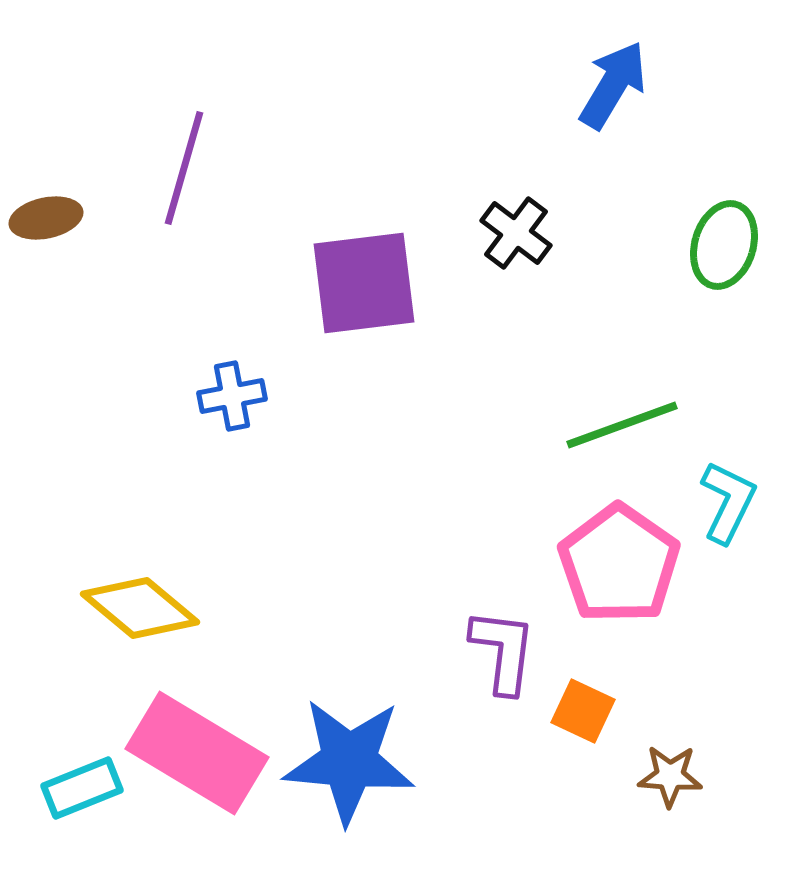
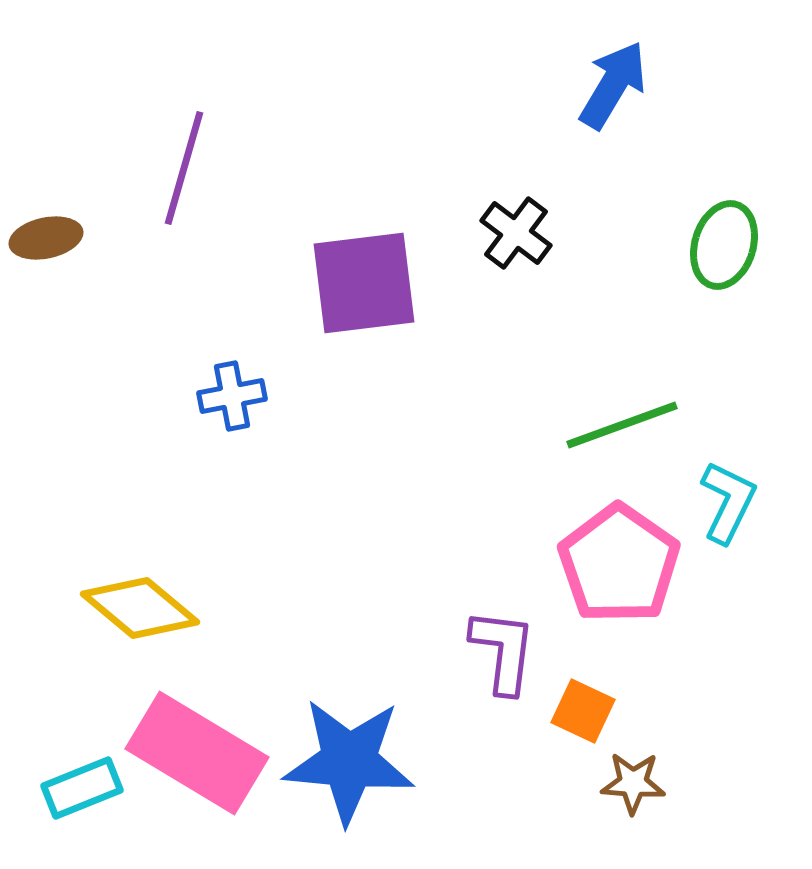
brown ellipse: moved 20 px down
brown star: moved 37 px left, 7 px down
